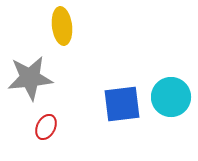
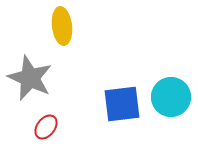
gray star: rotated 30 degrees clockwise
red ellipse: rotated 10 degrees clockwise
